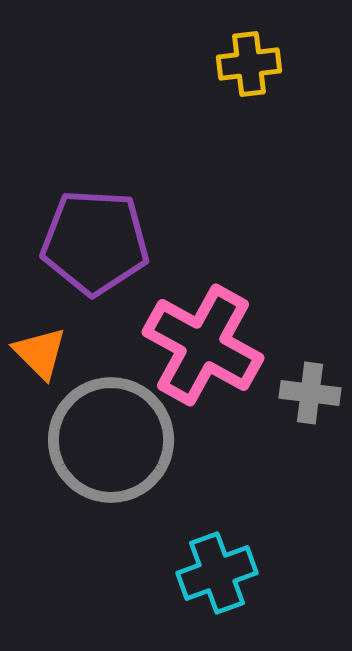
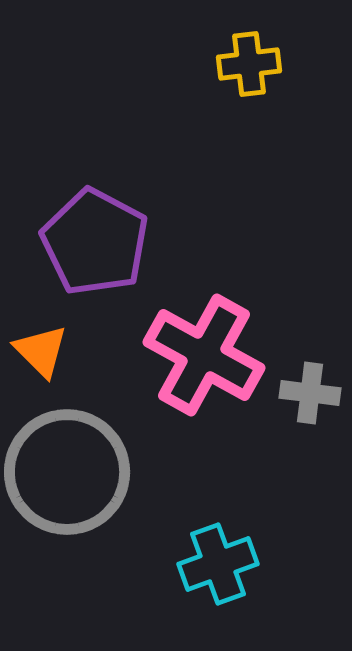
purple pentagon: rotated 25 degrees clockwise
pink cross: moved 1 px right, 10 px down
orange triangle: moved 1 px right, 2 px up
gray circle: moved 44 px left, 32 px down
cyan cross: moved 1 px right, 9 px up
